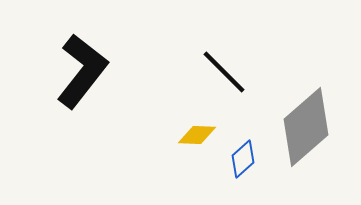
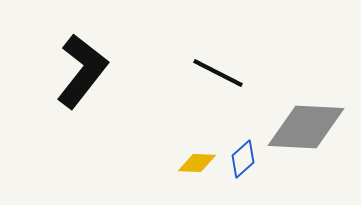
black line: moved 6 px left, 1 px down; rotated 18 degrees counterclockwise
gray diamond: rotated 44 degrees clockwise
yellow diamond: moved 28 px down
